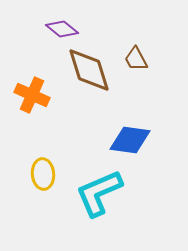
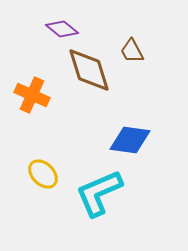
brown trapezoid: moved 4 px left, 8 px up
yellow ellipse: rotated 40 degrees counterclockwise
